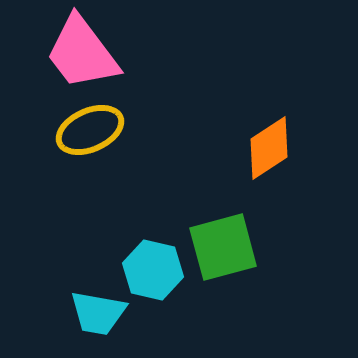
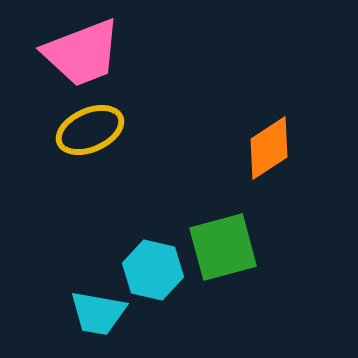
pink trapezoid: rotated 74 degrees counterclockwise
